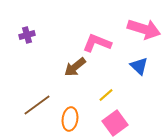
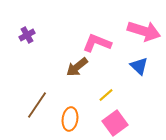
pink arrow: moved 2 px down
purple cross: rotated 14 degrees counterclockwise
brown arrow: moved 2 px right
brown line: rotated 20 degrees counterclockwise
